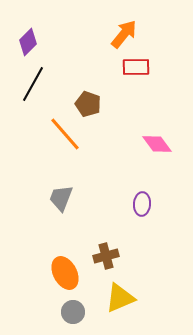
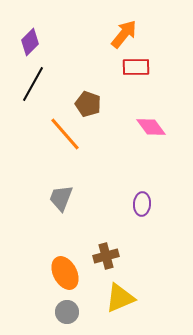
purple diamond: moved 2 px right
pink diamond: moved 6 px left, 17 px up
gray circle: moved 6 px left
